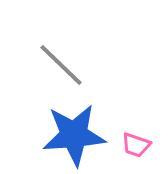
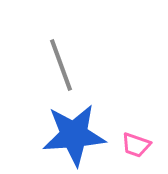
gray line: rotated 26 degrees clockwise
